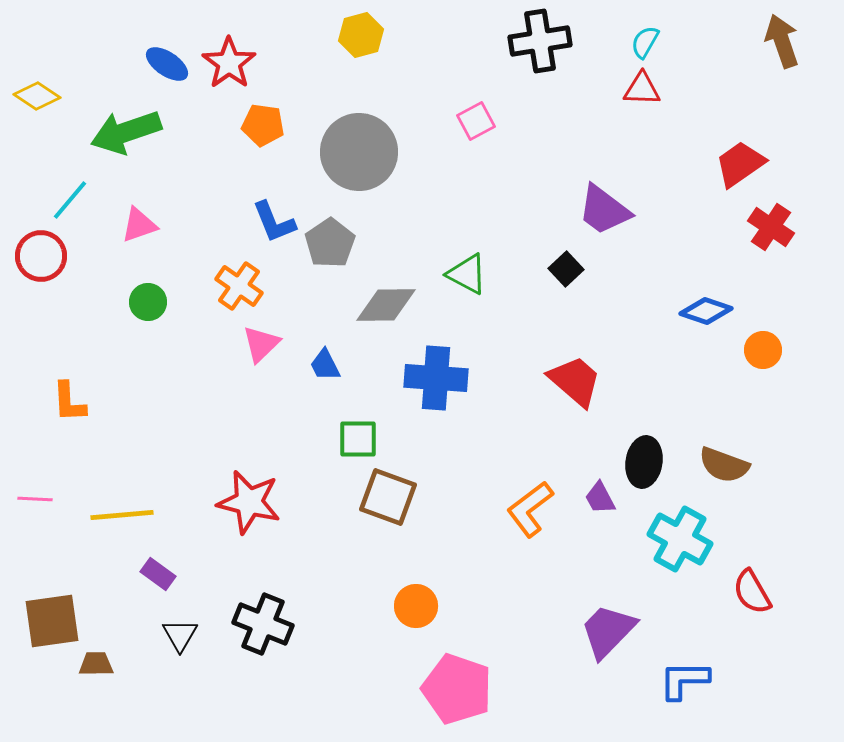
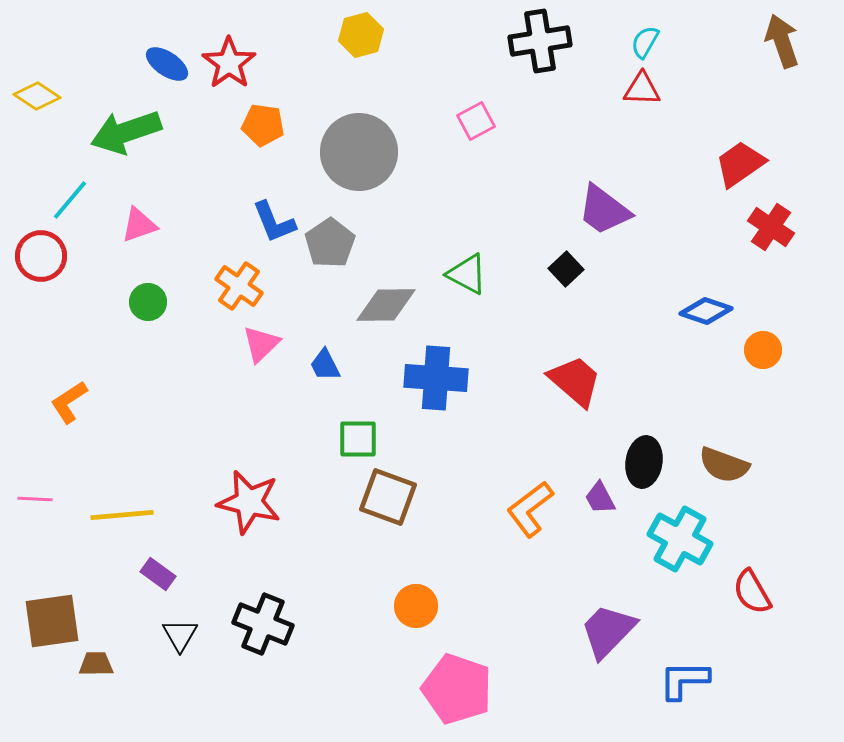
orange L-shape at (69, 402): rotated 60 degrees clockwise
